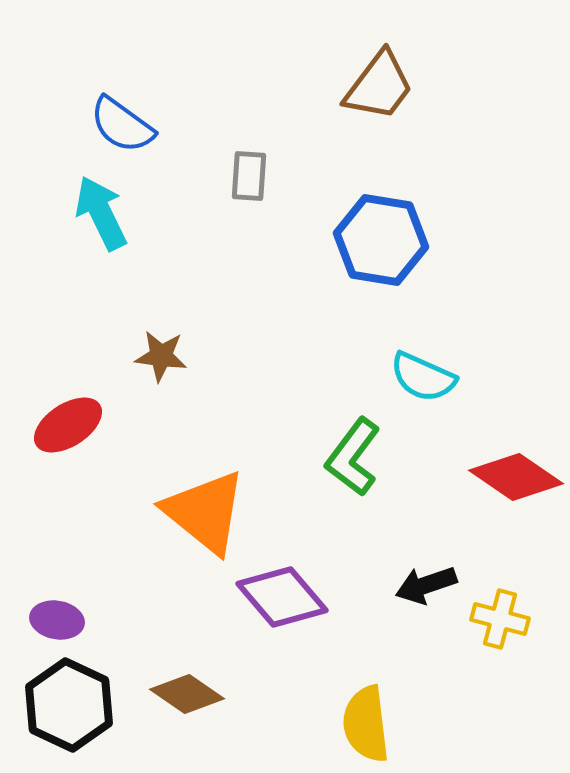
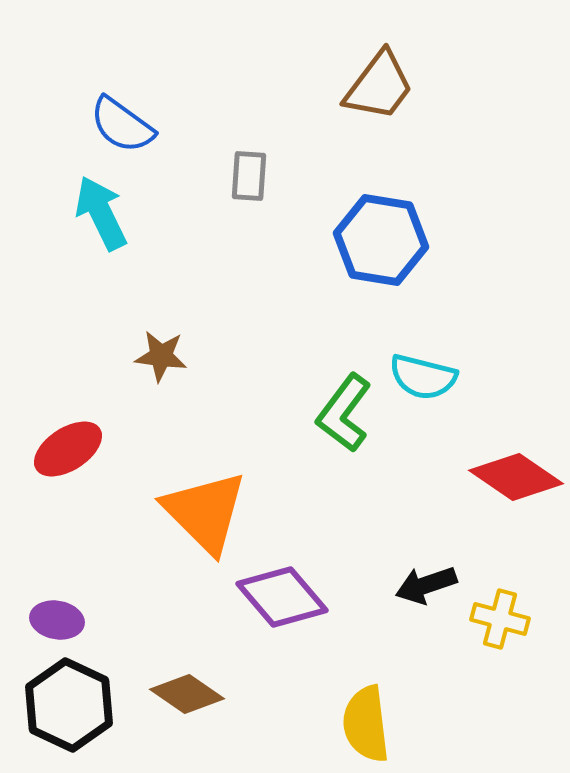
cyan semicircle: rotated 10 degrees counterclockwise
red ellipse: moved 24 px down
green L-shape: moved 9 px left, 44 px up
orange triangle: rotated 6 degrees clockwise
